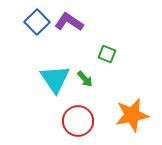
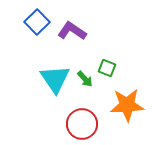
purple L-shape: moved 3 px right, 9 px down
green square: moved 14 px down
orange star: moved 5 px left, 10 px up; rotated 8 degrees clockwise
red circle: moved 4 px right, 3 px down
